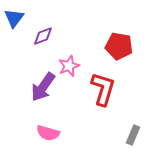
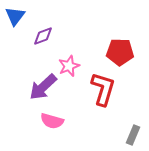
blue triangle: moved 1 px right, 2 px up
red pentagon: moved 1 px right, 6 px down; rotated 8 degrees counterclockwise
purple arrow: rotated 12 degrees clockwise
pink semicircle: moved 4 px right, 12 px up
